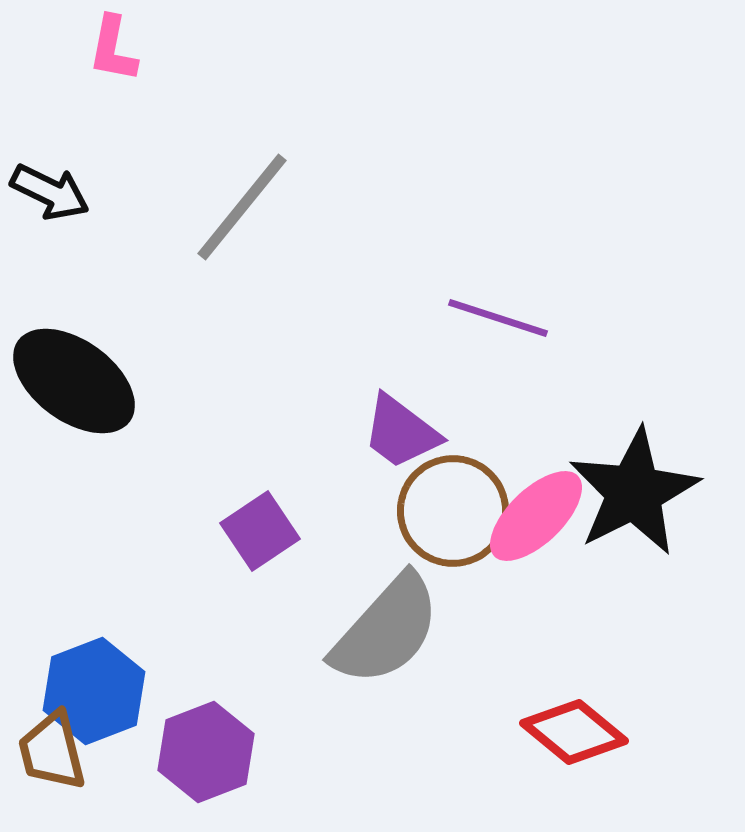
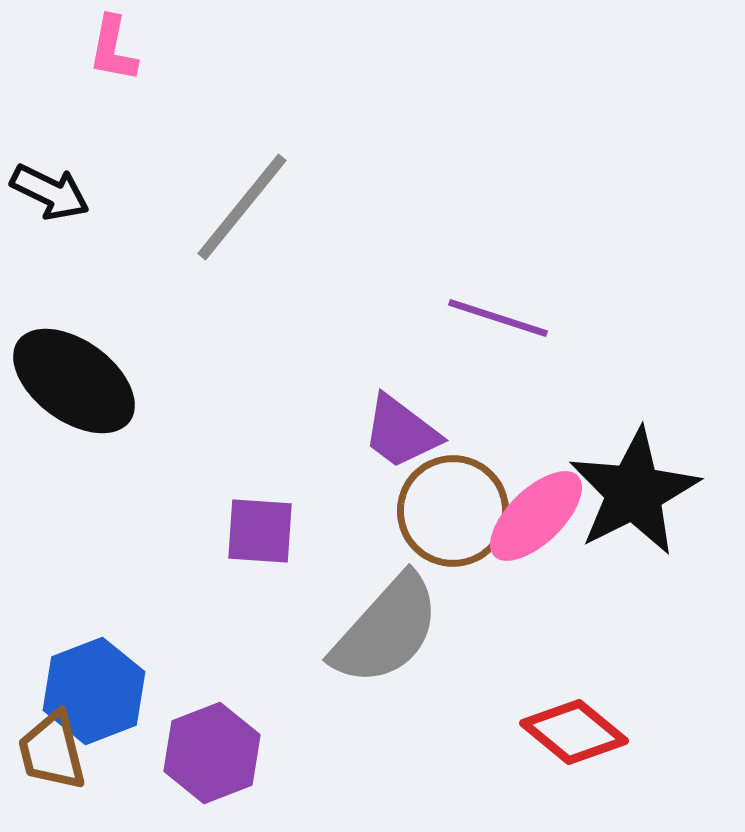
purple square: rotated 38 degrees clockwise
purple hexagon: moved 6 px right, 1 px down
